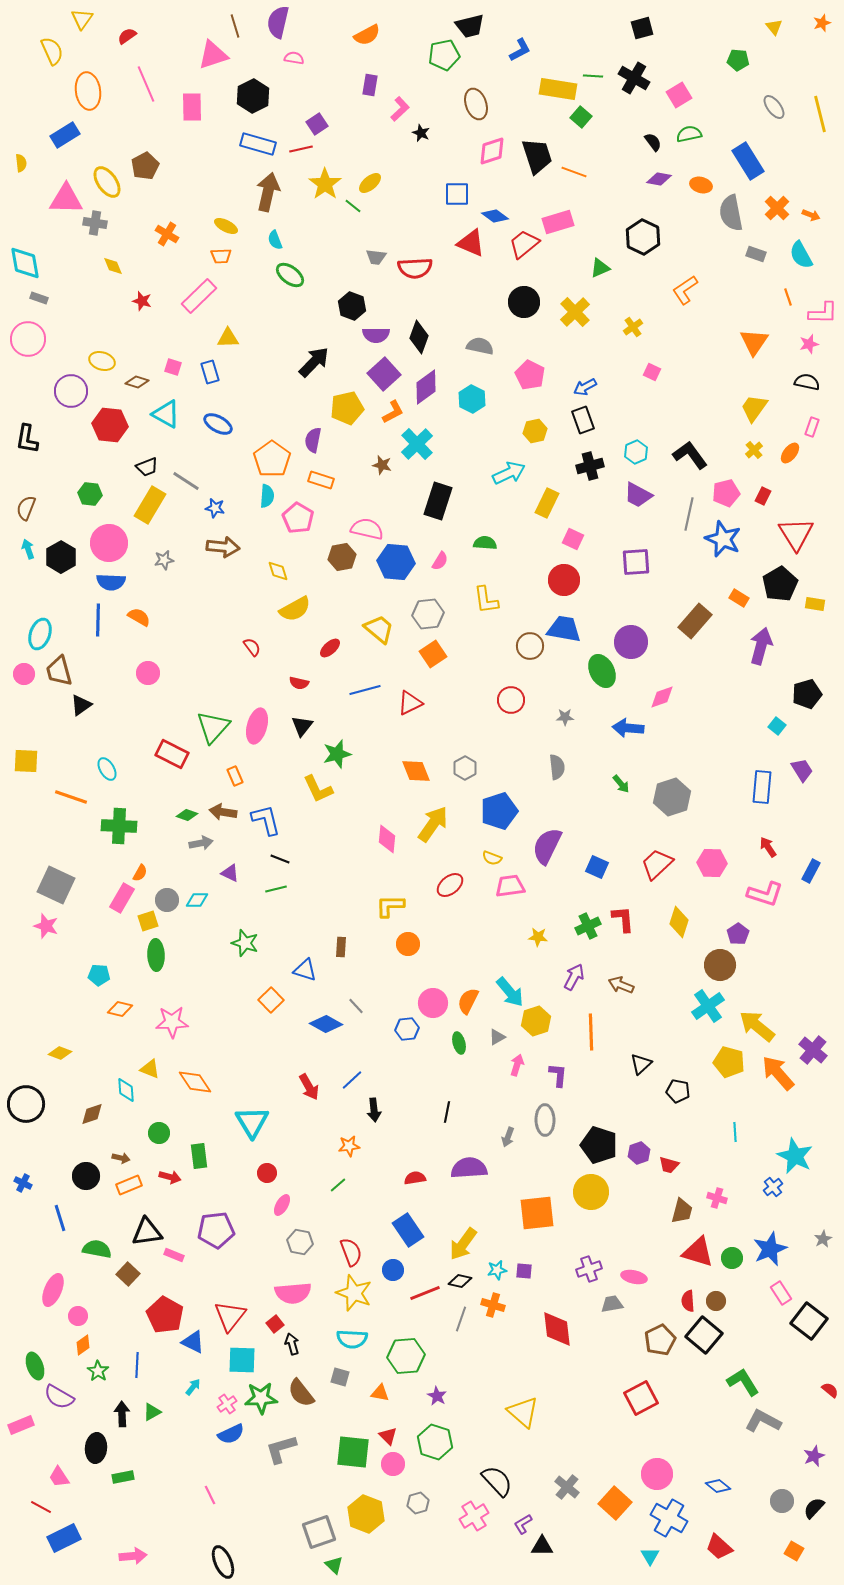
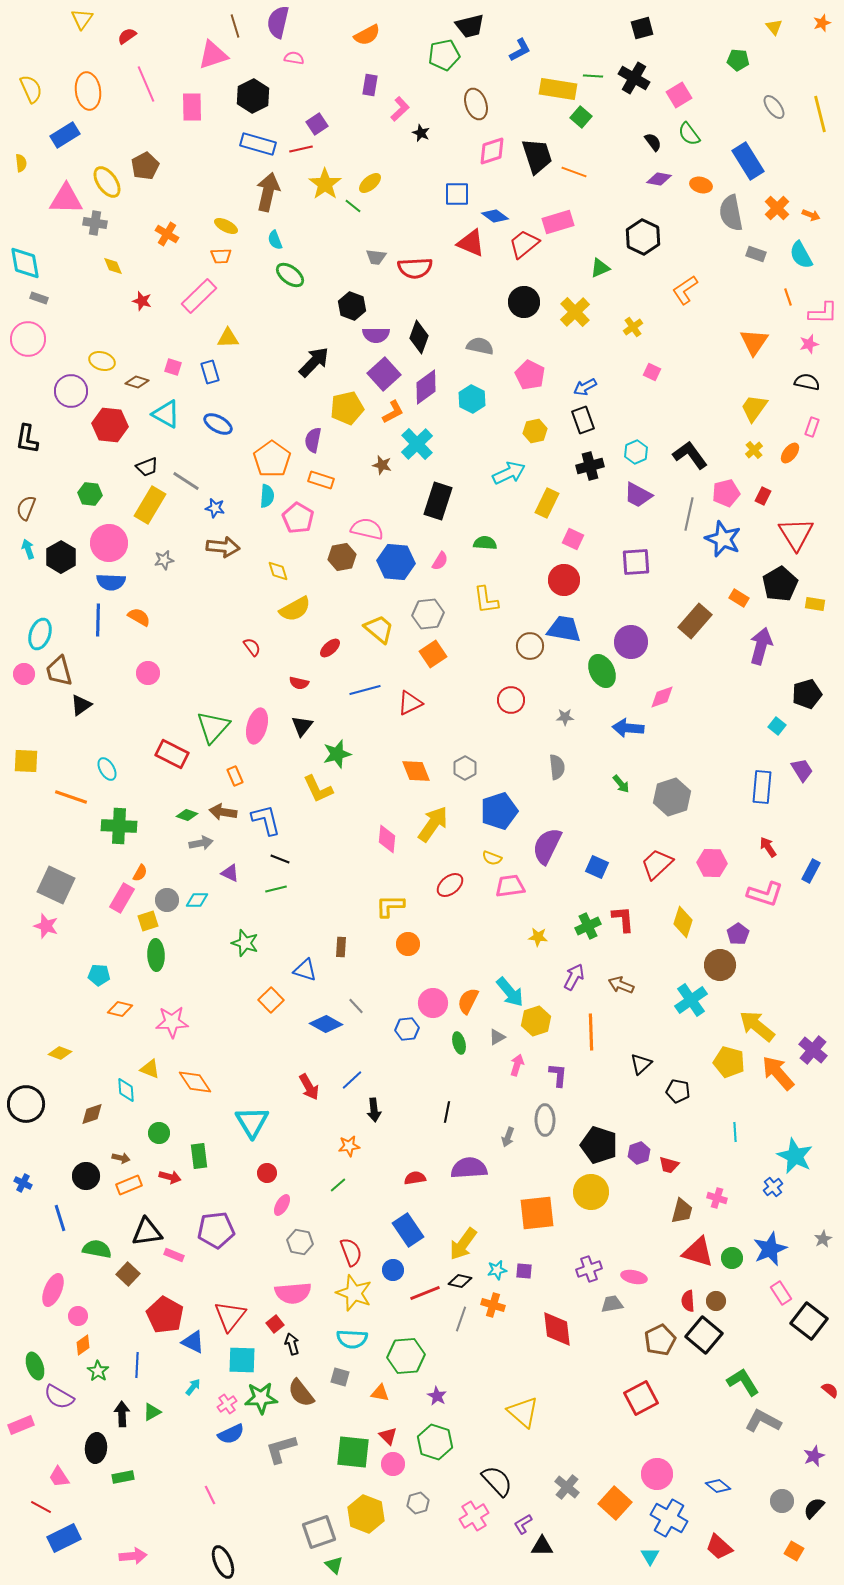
yellow semicircle at (52, 51): moved 21 px left, 38 px down
green semicircle at (689, 134): rotated 115 degrees counterclockwise
yellow diamond at (679, 922): moved 4 px right
cyan cross at (708, 1006): moved 17 px left, 6 px up
